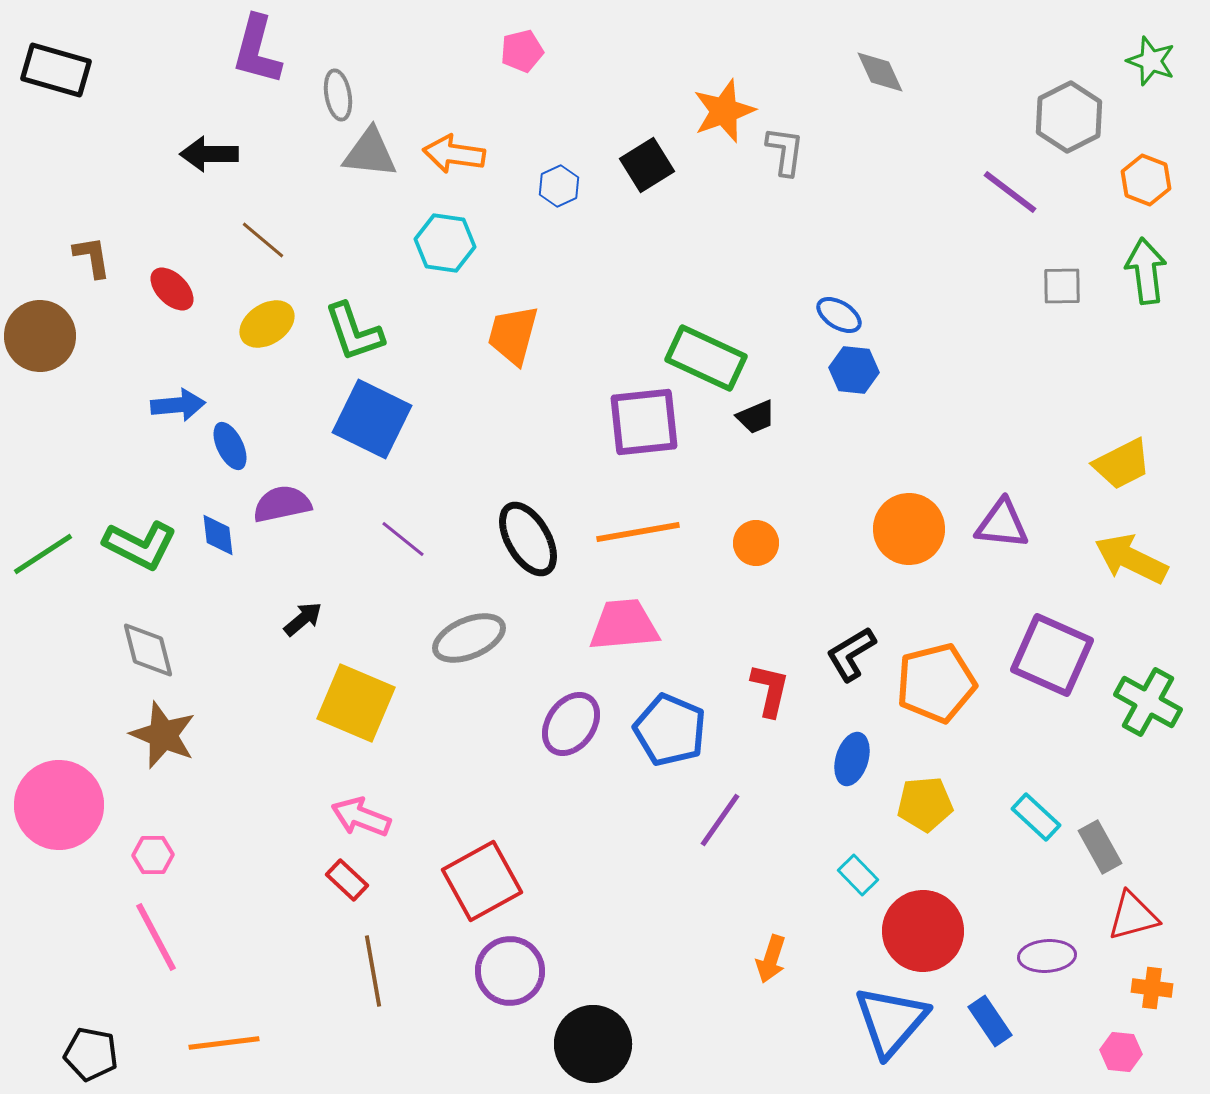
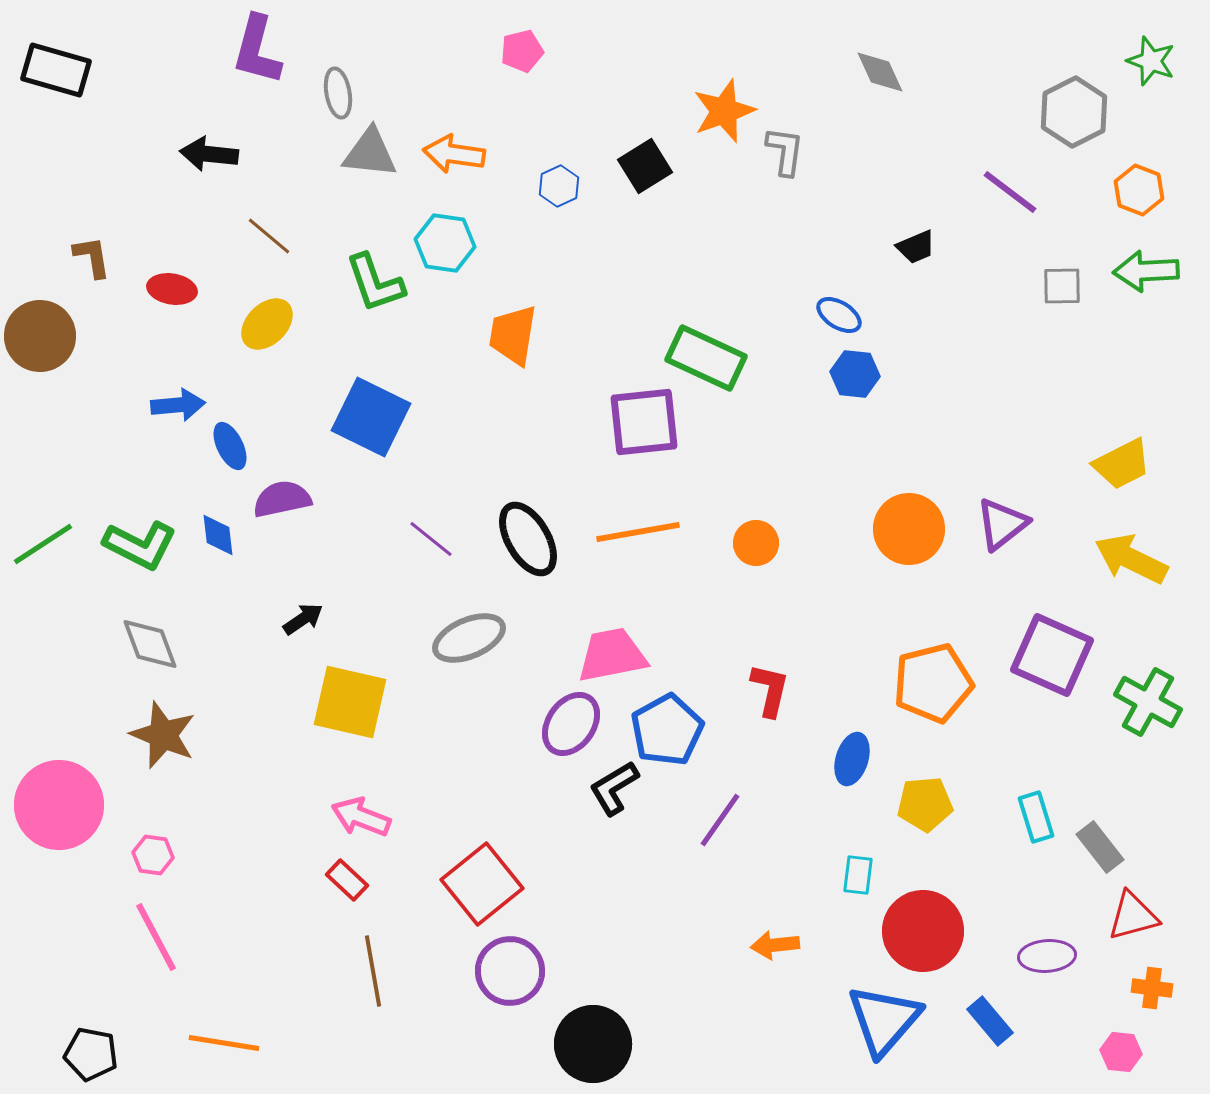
gray ellipse at (338, 95): moved 2 px up
gray hexagon at (1069, 117): moved 5 px right, 5 px up
black arrow at (209, 154): rotated 6 degrees clockwise
black square at (647, 165): moved 2 px left, 1 px down
orange hexagon at (1146, 180): moved 7 px left, 10 px down
brown line at (263, 240): moved 6 px right, 4 px up
green arrow at (1146, 271): rotated 86 degrees counterclockwise
red ellipse at (172, 289): rotated 36 degrees counterclockwise
yellow ellipse at (267, 324): rotated 12 degrees counterclockwise
green L-shape at (354, 332): moved 21 px right, 49 px up
orange trapezoid at (513, 335): rotated 6 degrees counterclockwise
blue hexagon at (854, 370): moved 1 px right, 4 px down
black trapezoid at (756, 417): moved 160 px right, 170 px up
blue square at (372, 419): moved 1 px left, 2 px up
purple semicircle at (282, 504): moved 5 px up
purple triangle at (1002, 524): rotated 44 degrees counterclockwise
purple line at (403, 539): moved 28 px right
green line at (43, 554): moved 10 px up
black arrow at (303, 619): rotated 6 degrees clockwise
pink trapezoid at (624, 625): moved 12 px left, 30 px down; rotated 6 degrees counterclockwise
gray diamond at (148, 650): moved 2 px right, 6 px up; rotated 6 degrees counterclockwise
black L-shape at (851, 654): moved 237 px left, 134 px down
orange pentagon at (936, 683): moved 3 px left
yellow square at (356, 703): moved 6 px left, 1 px up; rotated 10 degrees counterclockwise
blue pentagon at (670, 730): moved 3 px left; rotated 20 degrees clockwise
cyan rectangle at (1036, 817): rotated 30 degrees clockwise
gray rectangle at (1100, 847): rotated 9 degrees counterclockwise
pink hexagon at (153, 855): rotated 9 degrees clockwise
cyan rectangle at (858, 875): rotated 51 degrees clockwise
red square at (482, 881): moved 3 px down; rotated 10 degrees counterclockwise
orange arrow at (771, 959): moved 4 px right, 14 px up; rotated 66 degrees clockwise
blue triangle at (891, 1021): moved 7 px left, 1 px up
blue rectangle at (990, 1021): rotated 6 degrees counterclockwise
orange line at (224, 1043): rotated 16 degrees clockwise
